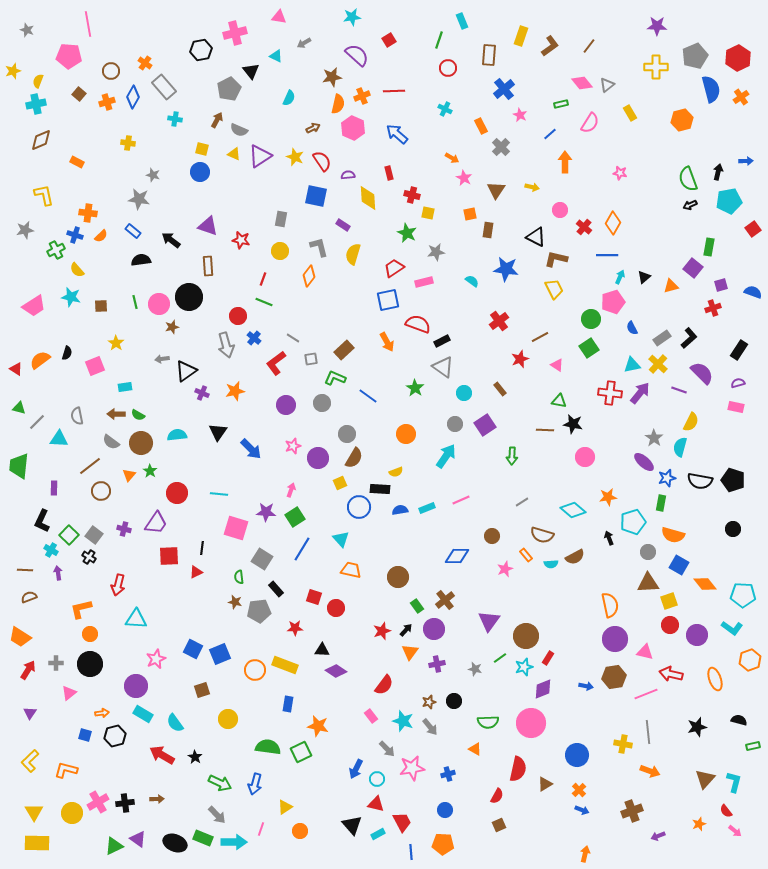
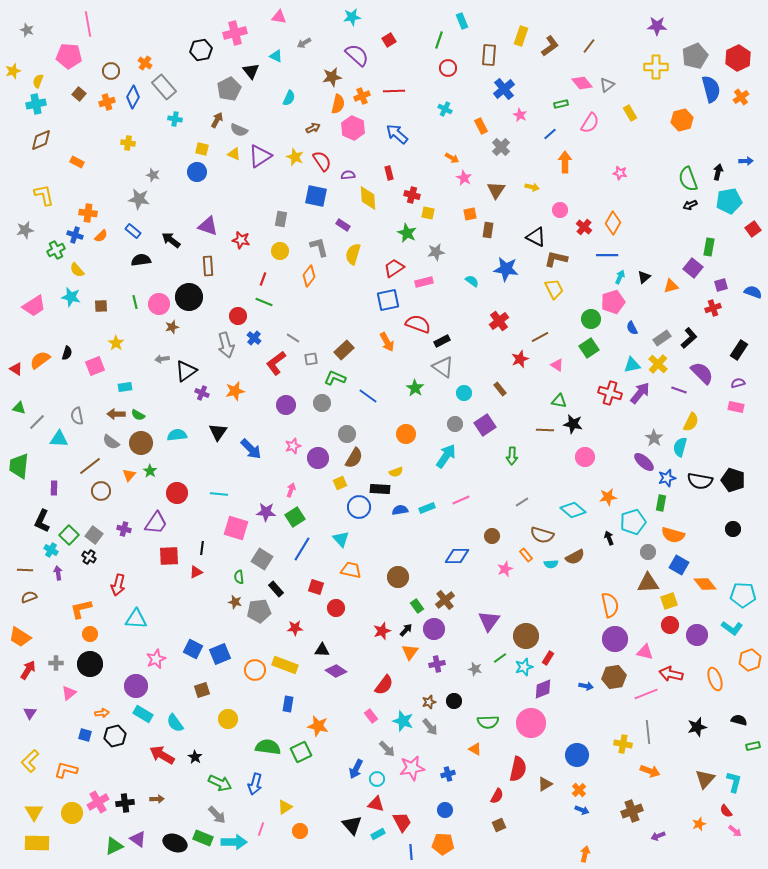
blue circle at (200, 172): moved 3 px left
red cross at (610, 393): rotated 10 degrees clockwise
red square at (314, 597): moved 2 px right, 10 px up
